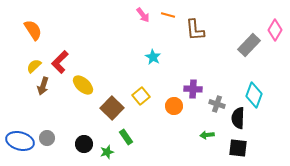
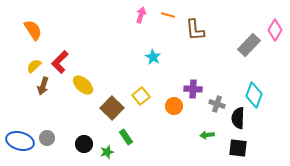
pink arrow: moved 2 px left; rotated 126 degrees counterclockwise
